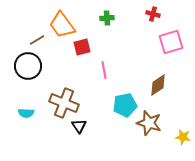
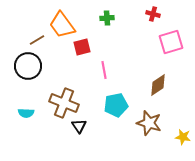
cyan pentagon: moved 9 px left
